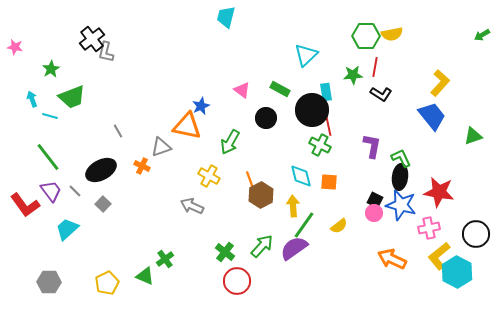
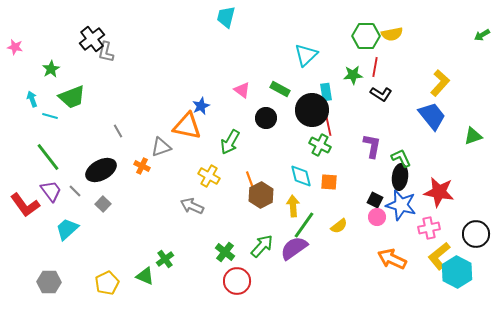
pink circle at (374, 213): moved 3 px right, 4 px down
